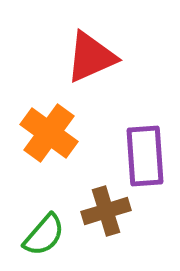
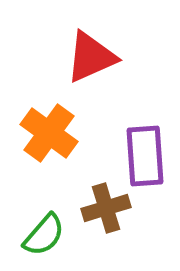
brown cross: moved 3 px up
